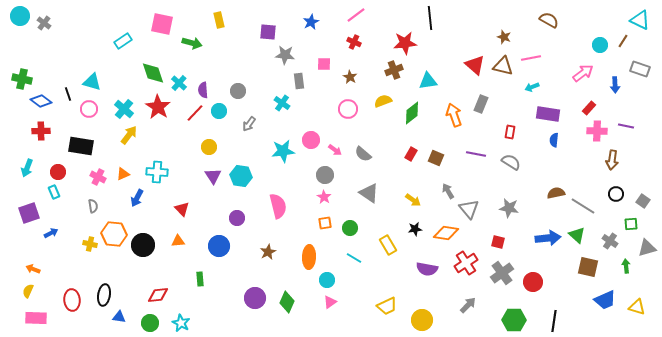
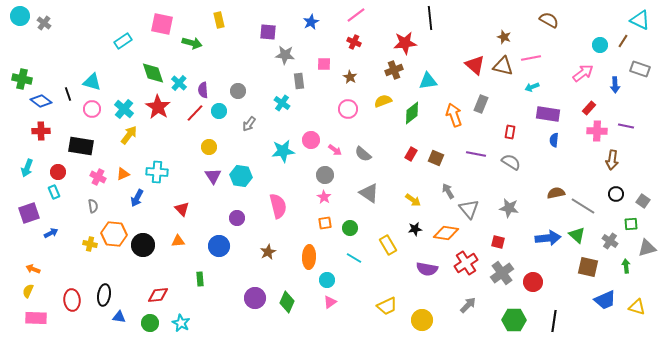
pink circle at (89, 109): moved 3 px right
